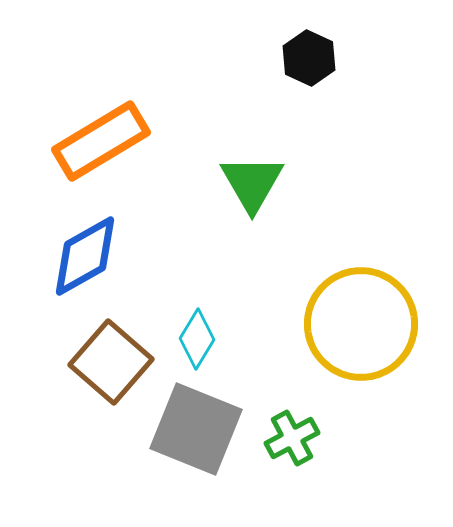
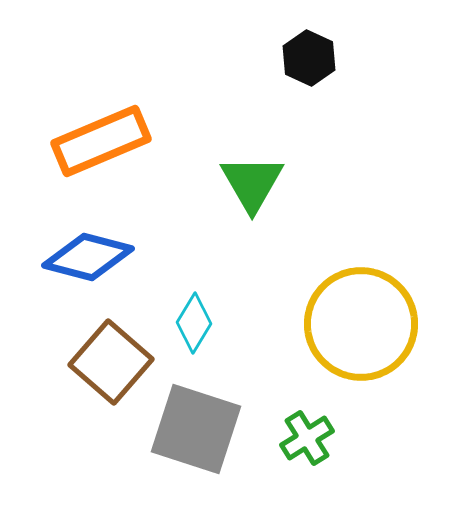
orange rectangle: rotated 8 degrees clockwise
blue diamond: moved 3 px right, 1 px down; rotated 44 degrees clockwise
cyan diamond: moved 3 px left, 16 px up
gray square: rotated 4 degrees counterclockwise
green cross: moved 15 px right; rotated 4 degrees counterclockwise
